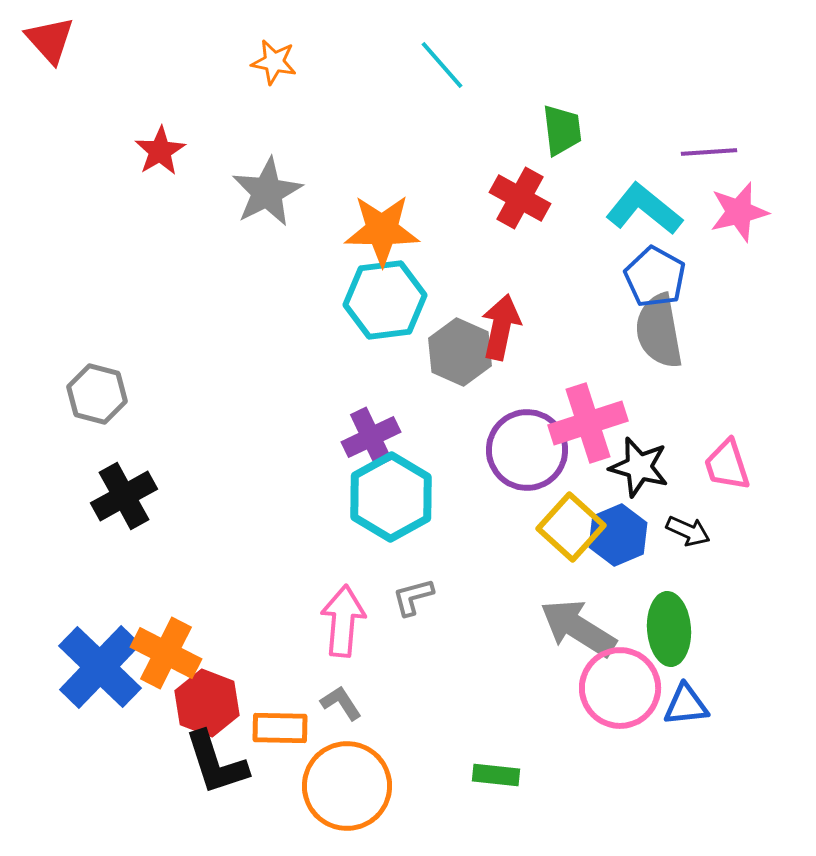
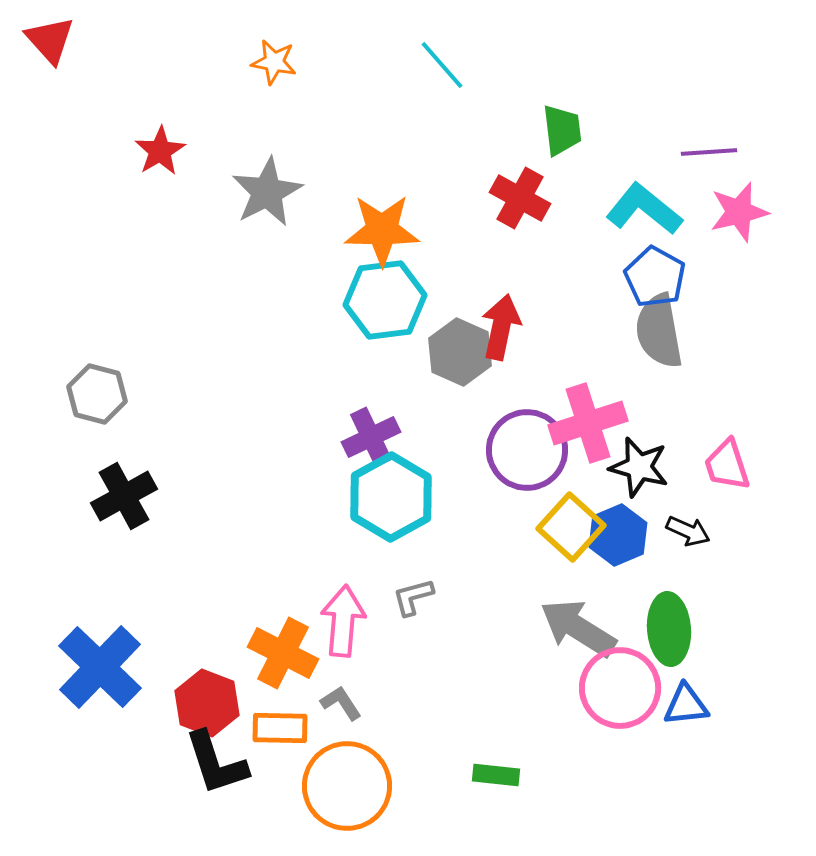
orange cross at (166, 653): moved 117 px right
